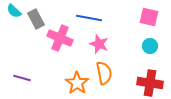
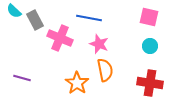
gray rectangle: moved 1 px left, 1 px down
orange semicircle: moved 1 px right, 3 px up
